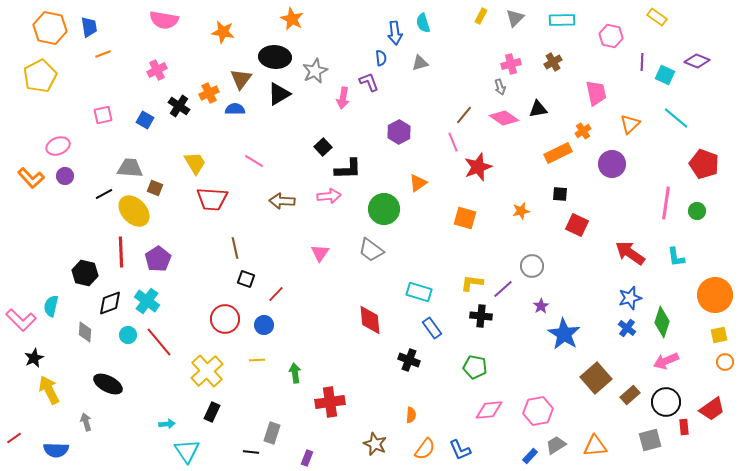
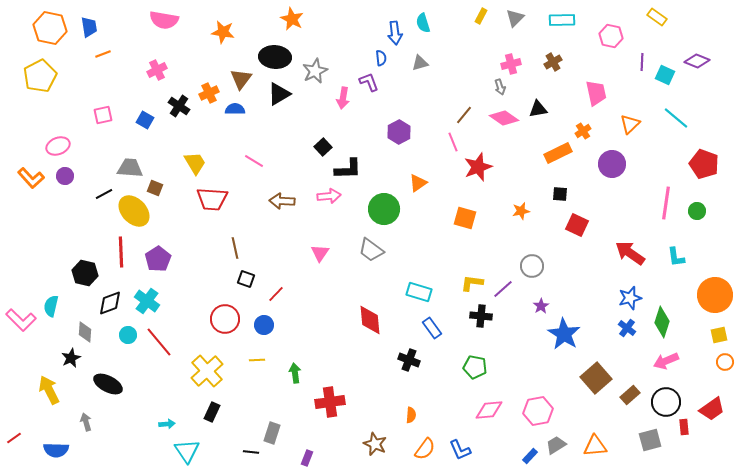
black star at (34, 358): moved 37 px right
